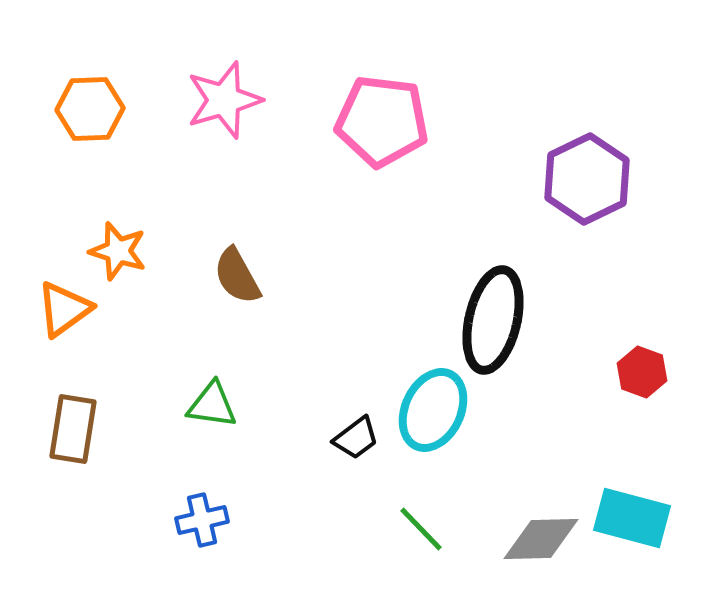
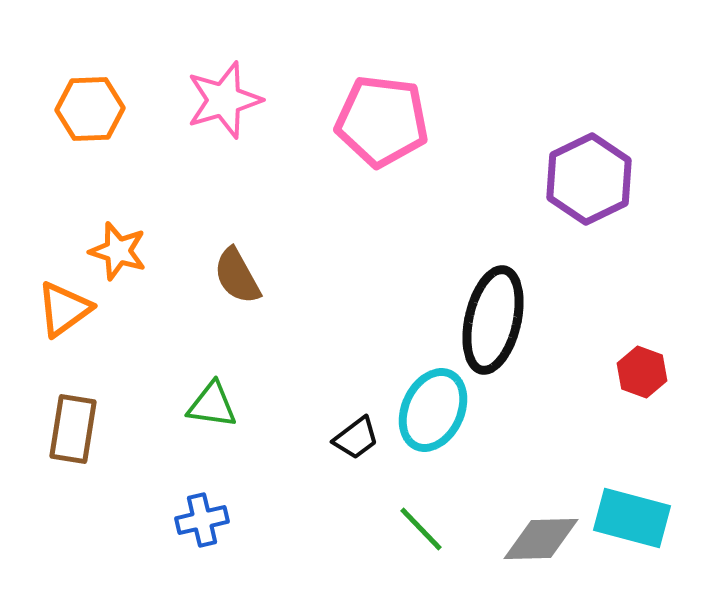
purple hexagon: moved 2 px right
